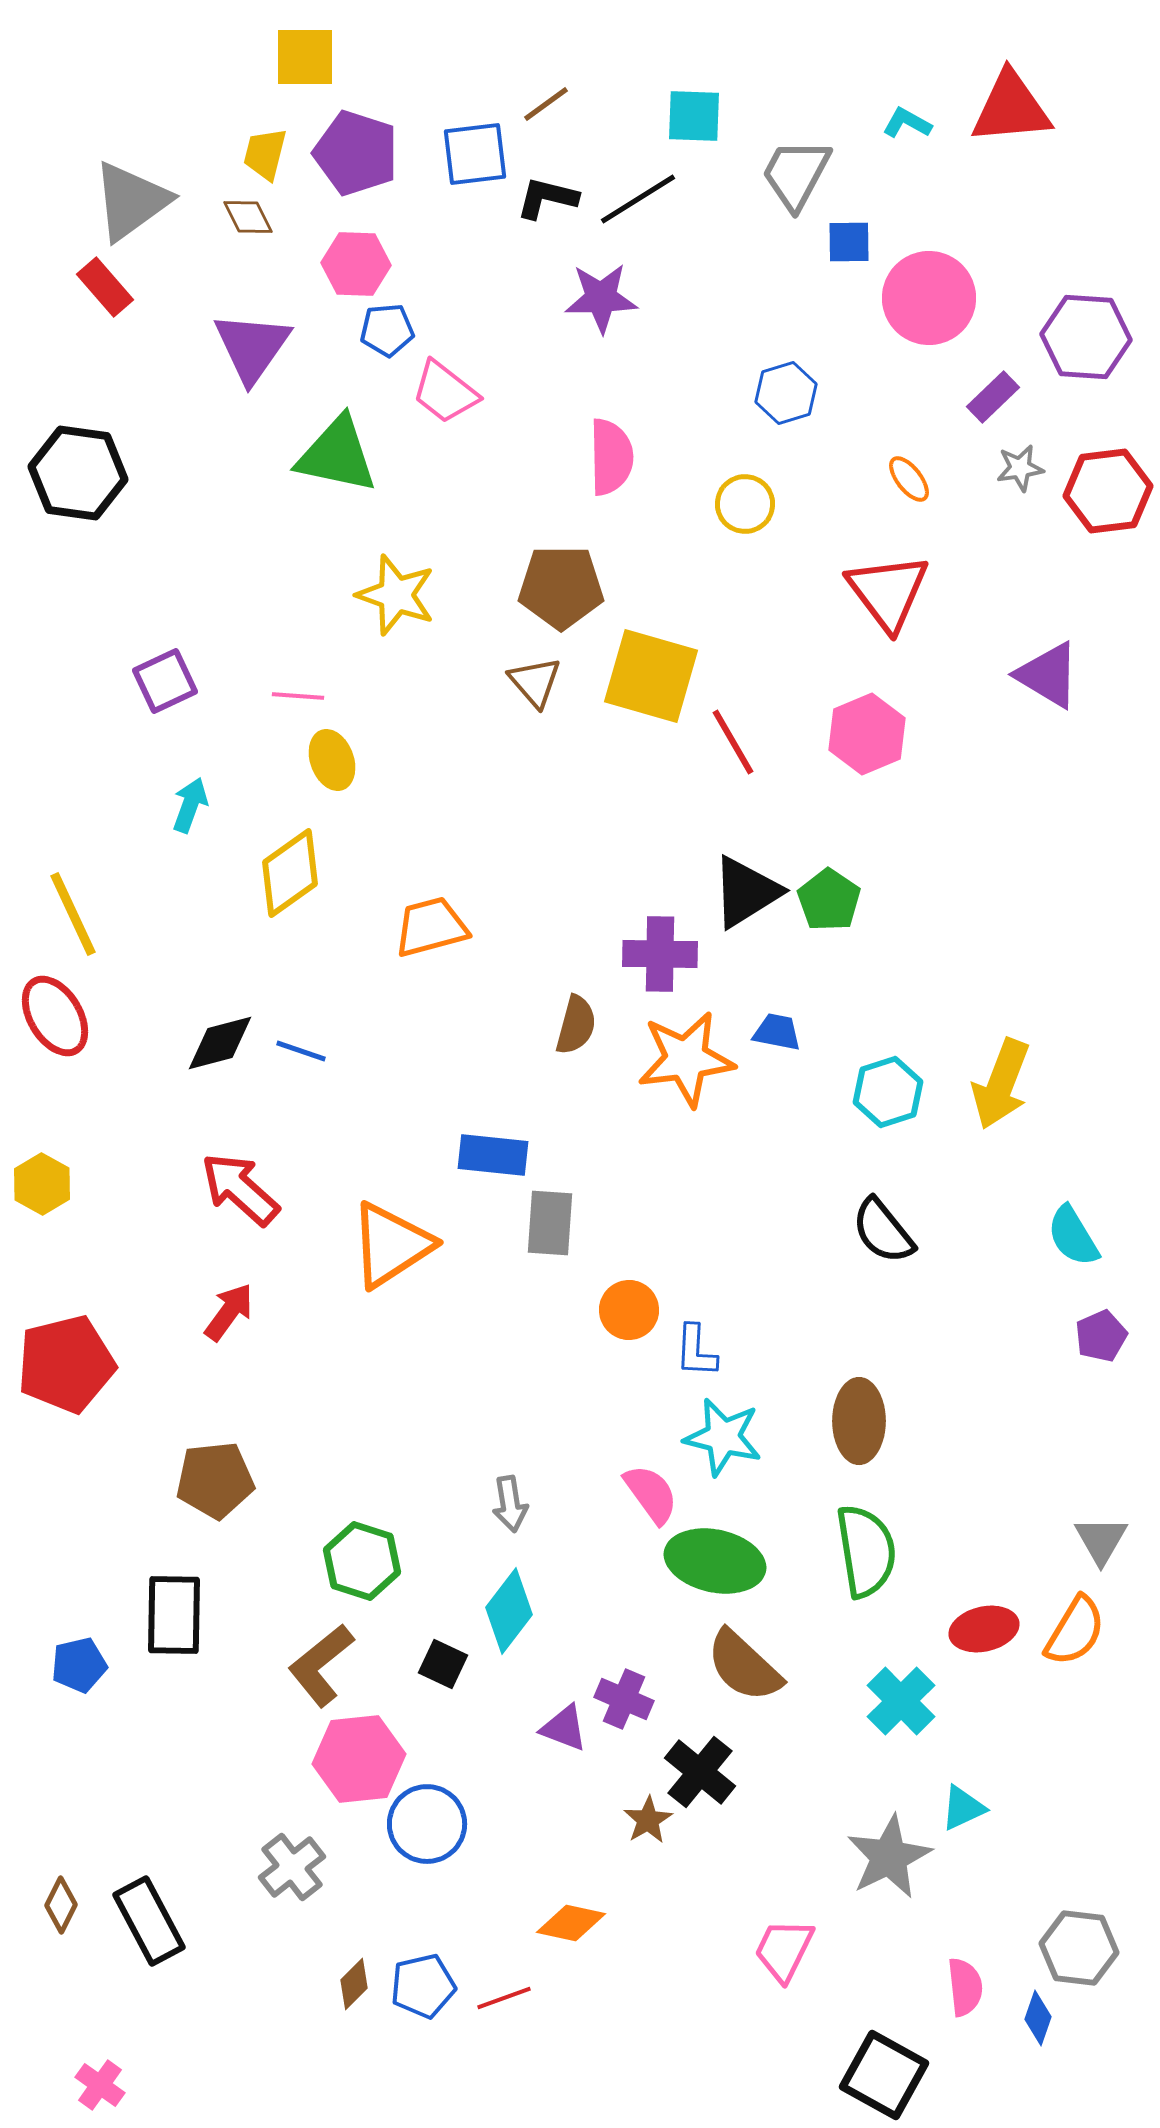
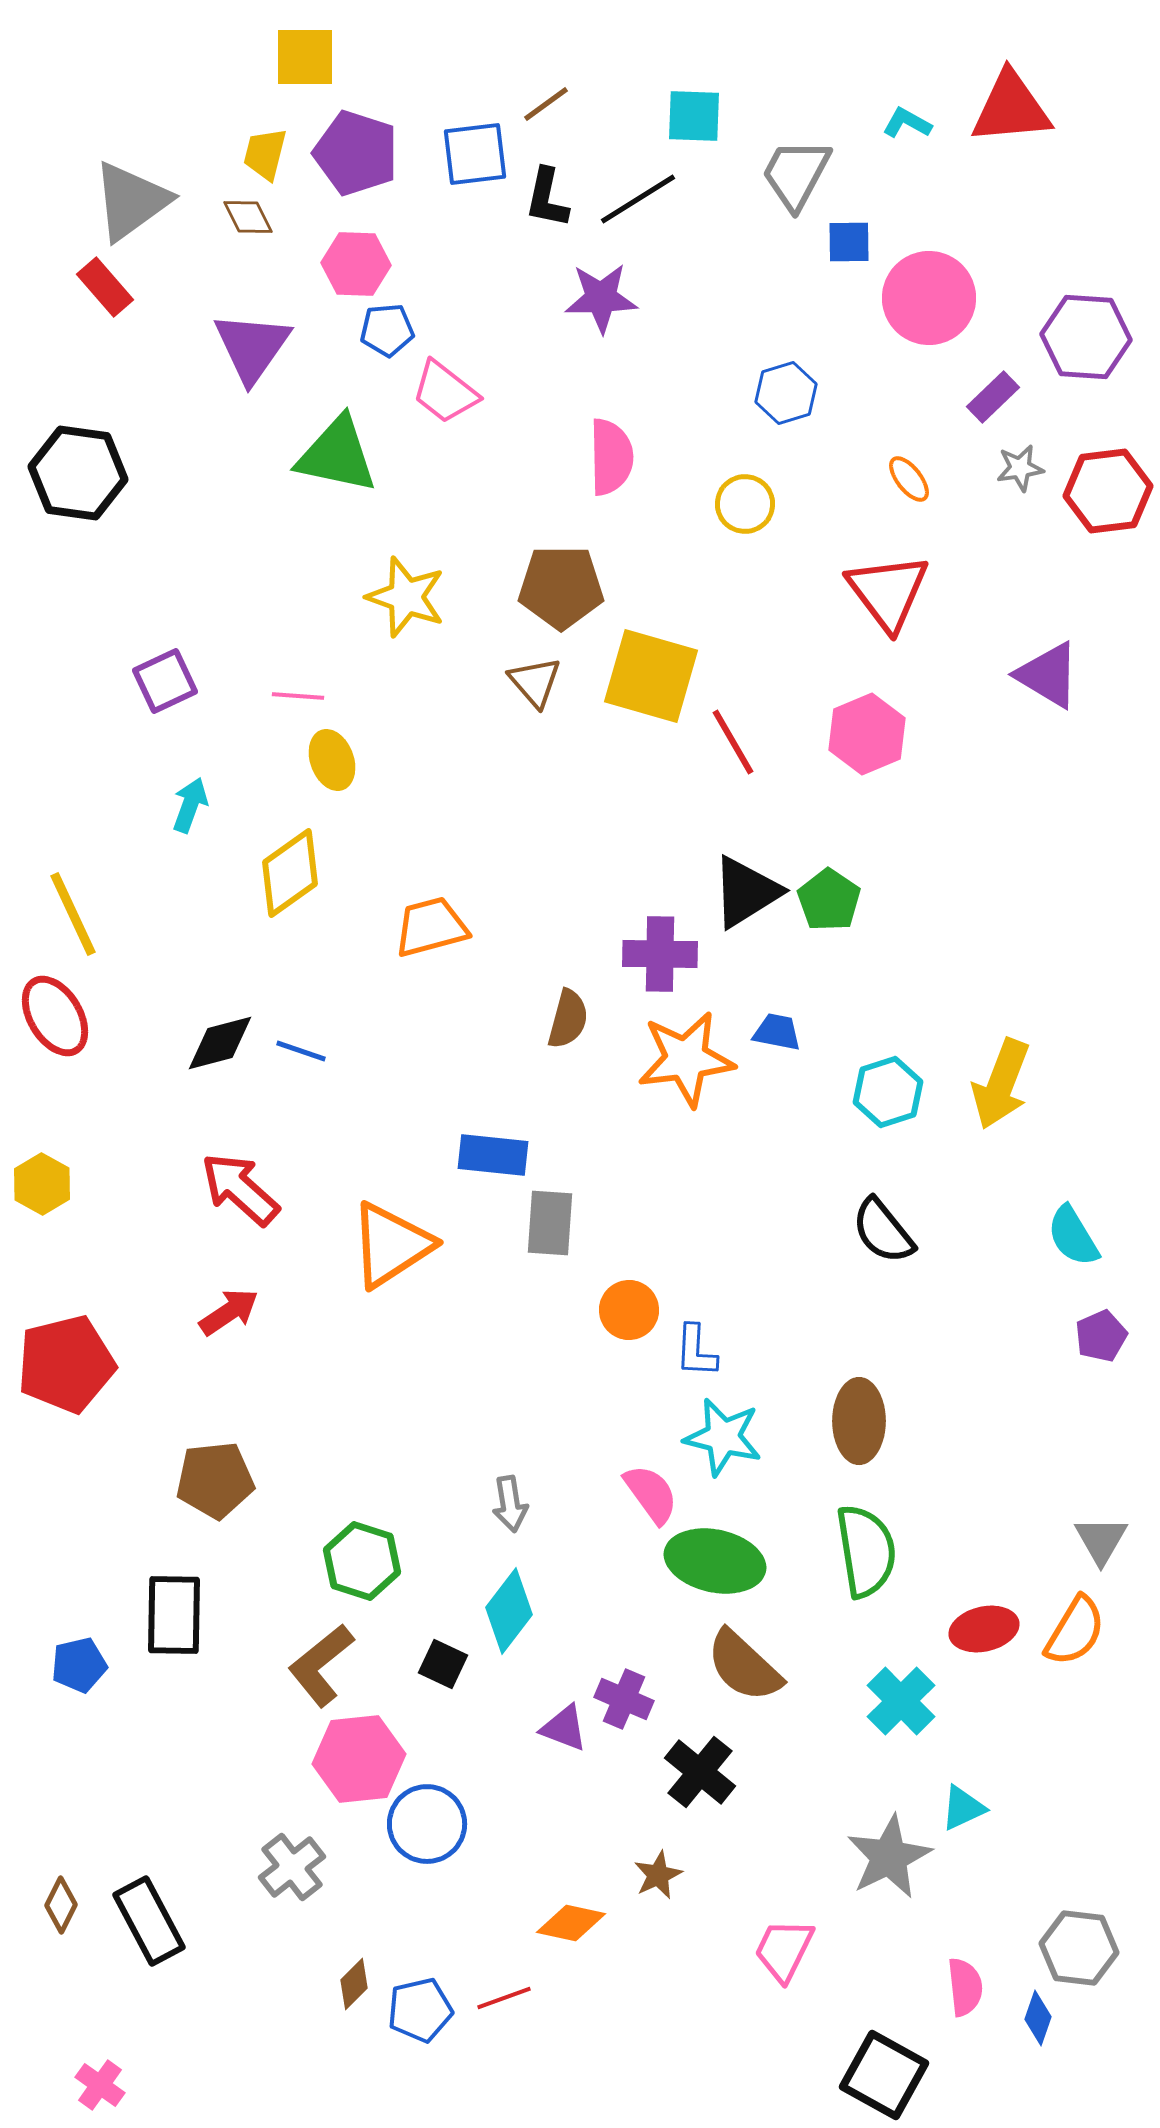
black L-shape at (547, 198): rotated 92 degrees counterclockwise
yellow star at (396, 595): moved 10 px right, 2 px down
brown semicircle at (576, 1025): moved 8 px left, 6 px up
red arrow at (229, 1312): rotated 20 degrees clockwise
brown star at (648, 1820): moved 10 px right, 55 px down; rotated 6 degrees clockwise
blue pentagon at (423, 1986): moved 3 px left, 24 px down
